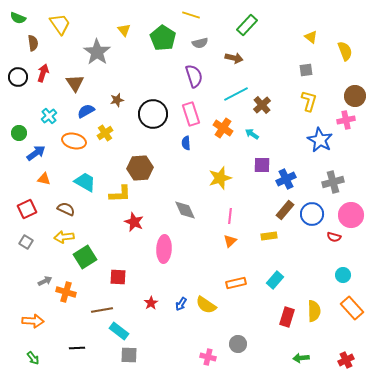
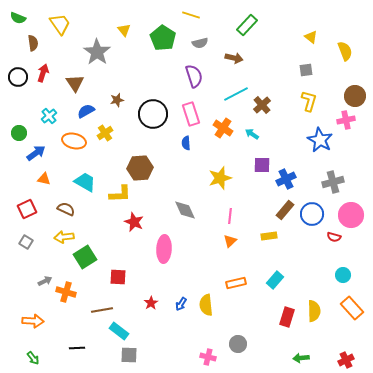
yellow semicircle at (206, 305): rotated 50 degrees clockwise
